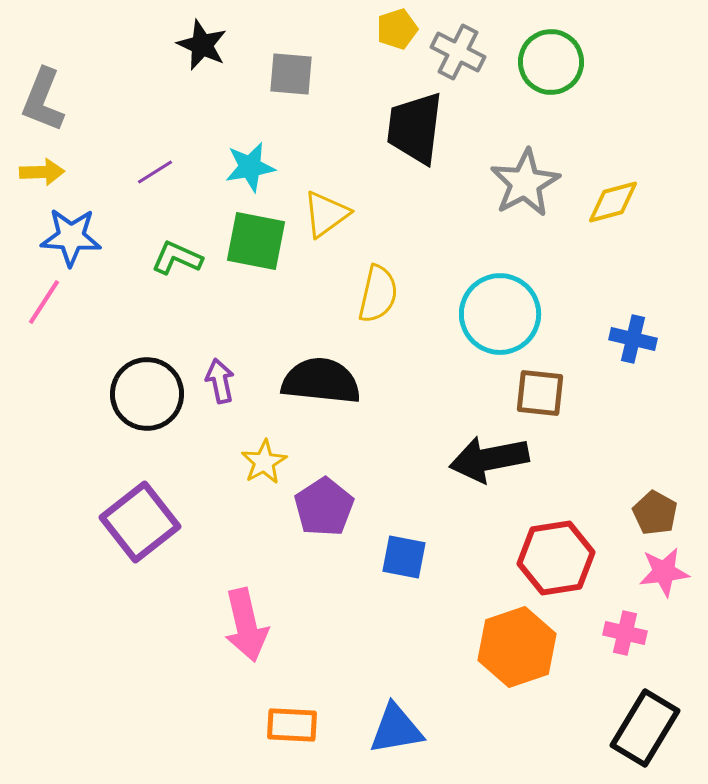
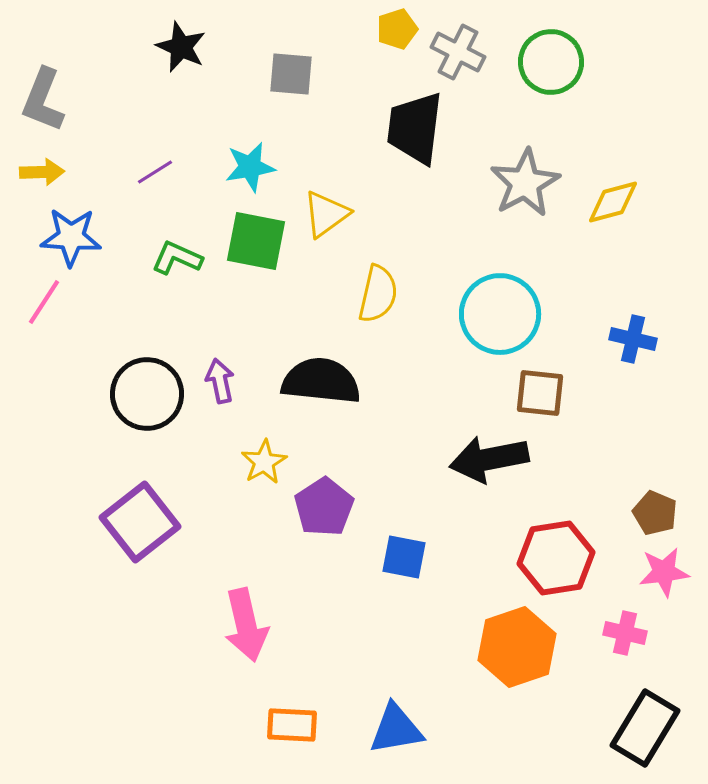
black star: moved 21 px left, 2 px down
brown pentagon: rotated 6 degrees counterclockwise
